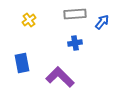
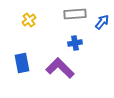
purple L-shape: moved 9 px up
